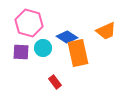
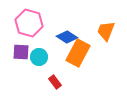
orange trapezoid: rotated 135 degrees clockwise
cyan circle: moved 4 px left, 9 px down
orange rectangle: rotated 40 degrees clockwise
